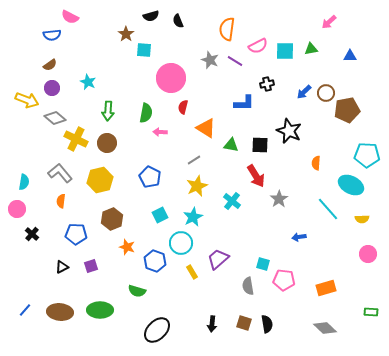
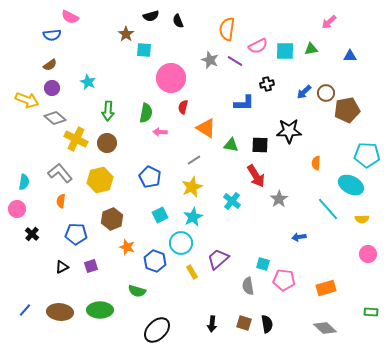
black star at (289, 131): rotated 25 degrees counterclockwise
yellow star at (197, 186): moved 5 px left, 1 px down
